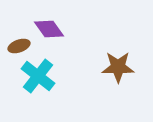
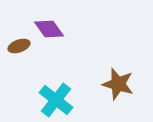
brown star: moved 17 px down; rotated 16 degrees clockwise
cyan cross: moved 18 px right, 24 px down
